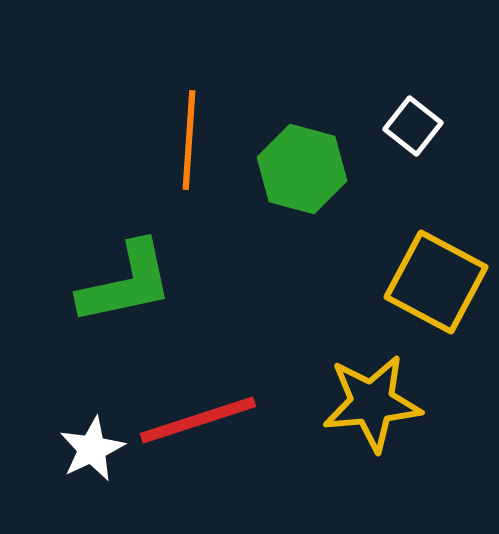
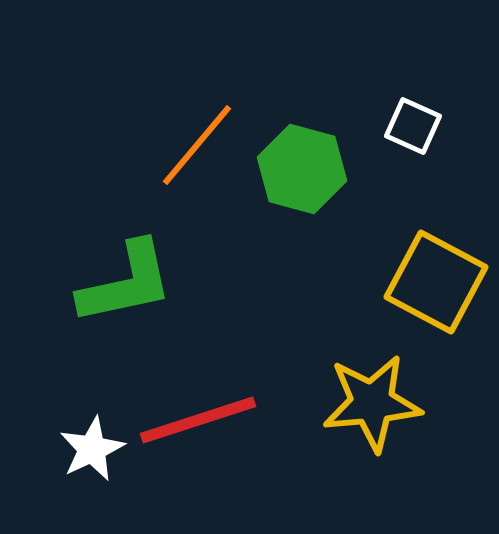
white square: rotated 14 degrees counterclockwise
orange line: moved 8 px right, 5 px down; rotated 36 degrees clockwise
